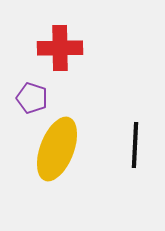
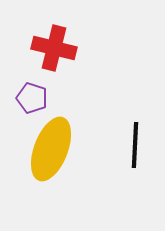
red cross: moved 6 px left; rotated 15 degrees clockwise
yellow ellipse: moved 6 px left
